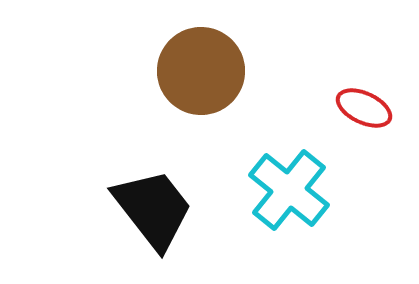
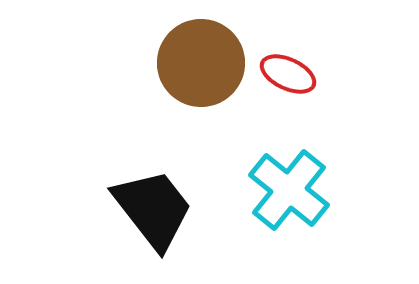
brown circle: moved 8 px up
red ellipse: moved 76 px left, 34 px up
